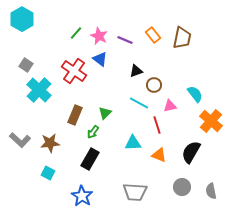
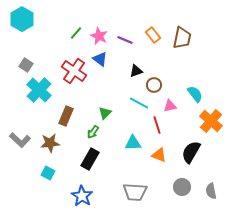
brown rectangle: moved 9 px left, 1 px down
